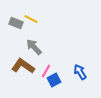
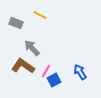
yellow line: moved 9 px right, 4 px up
gray arrow: moved 2 px left, 1 px down
